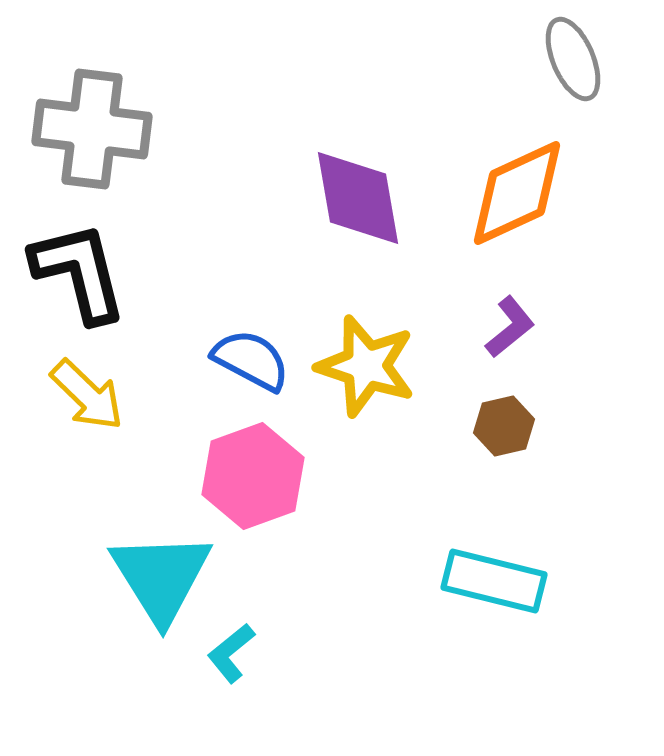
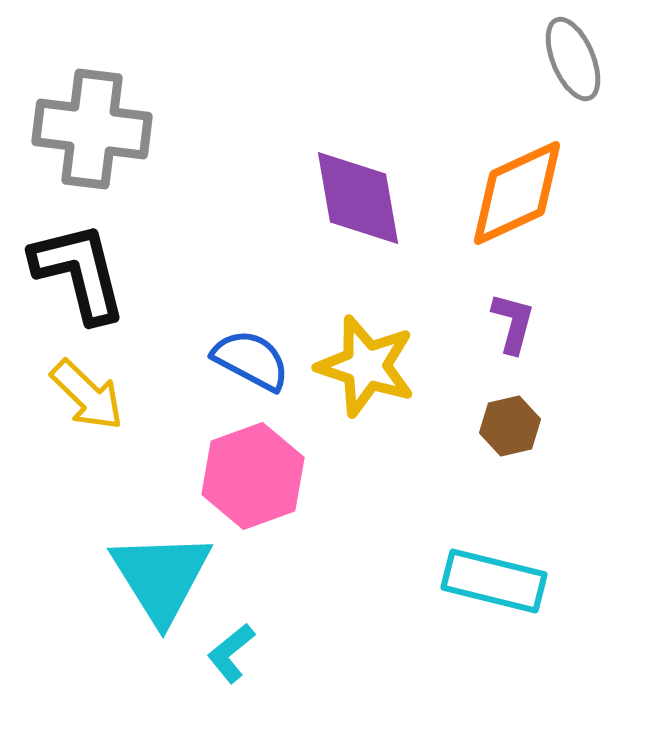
purple L-shape: moved 3 px right, 4 px up; rotated 36 degrees counterclockwise
brown hexagon: moved 6 px right
